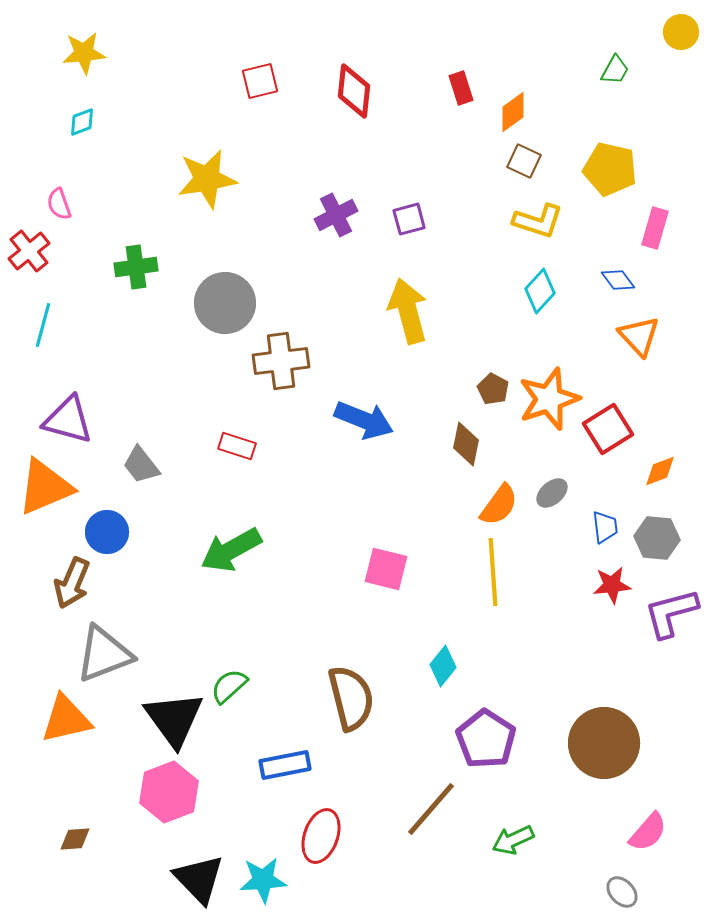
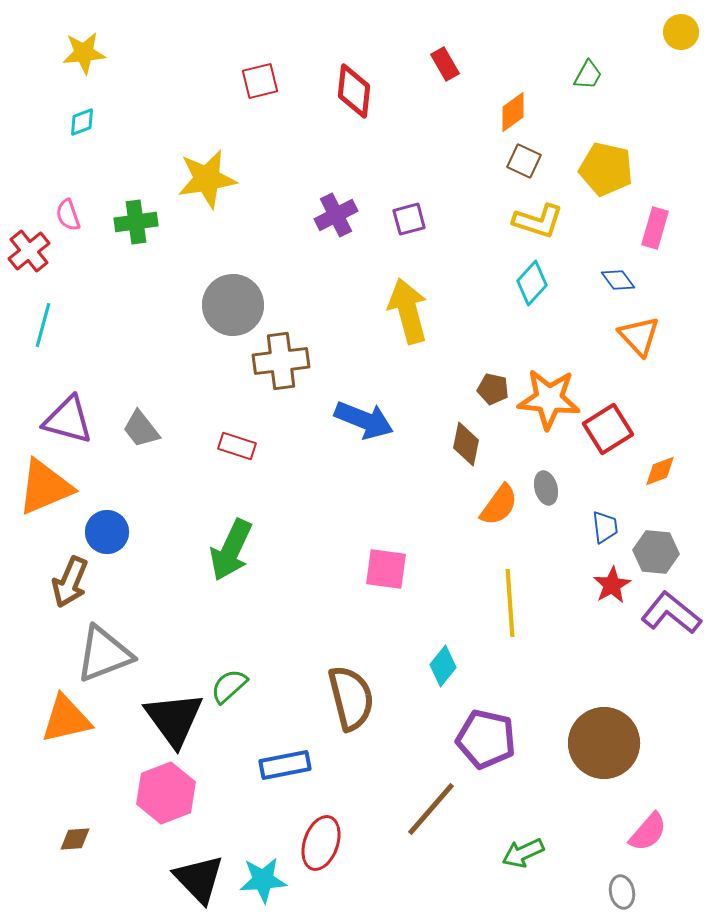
green trapezoid at (615, 70): moved 27 px left, 5 px down
red rectangle at (461, 88): moved 16 px left, 24 px up; rotated 12 degrees counterclockwise
yellow pentagon at (610, 169): moved 4 px left
pink semicircle at (59, 204): moved 9 px right, 11 px down
green cross at (136, 267): moved 45 px up
cyan diamond at (540, 291): moved 8 px left, 8 px up
gray circle at (225, 303): moved 8 px right, 2 px down
brown pentagon at (493, 389): rotated 16 degrees counterclockwise
orange star at (549, 399): rotated 24 degrees clockwise
gray trapezoid at (141, 465): moved 36 px up
gray ellipse at (552, 493): moved 6 px left, 5 px up; rotated 64 degrees counterclockwise
gray hexagon at (657, 538): moved 1 px left, 14 px down
green arrow at (231, 550): rotated 36 degrees counterclockwise
pink square at (386, 569): rotated 6 degrees counterclockwise
yellow line at (493, 572): moved 17 px right, 31 px down
brown arrow at (72, 583): moved 2 px left, 1 px up
red star at (612, 585): rotated 24 degrees counterclockwise
purple L-shape at (671, 613): rotated 54 degrees clockwise
purple pentagon at (486, 739): rotated 20 degrees counterclockwise
pink hexagon at (169, 792): moved 3 px left, 1 px down
red ellipse at (321, 836): moved 7 px down
green arrow at (513, 840): moved 10 px right, 13 px down
gray ellipse at (622, 892): rotated 32 degrees clockwise
